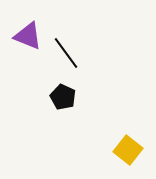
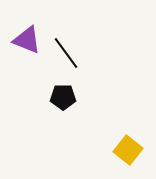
purple triangle: moved 1 px left, 4 px down
black pentagon: rotated 25 degrees counterclockwise
